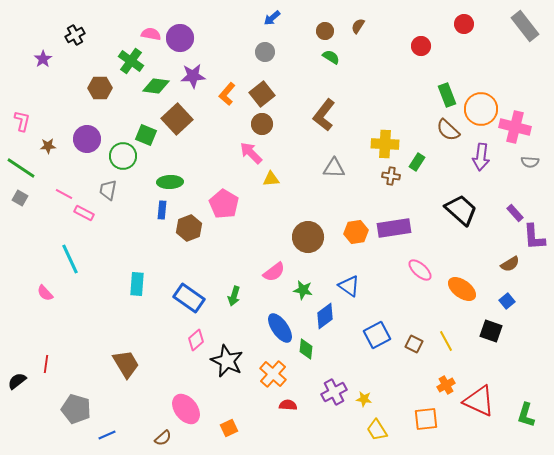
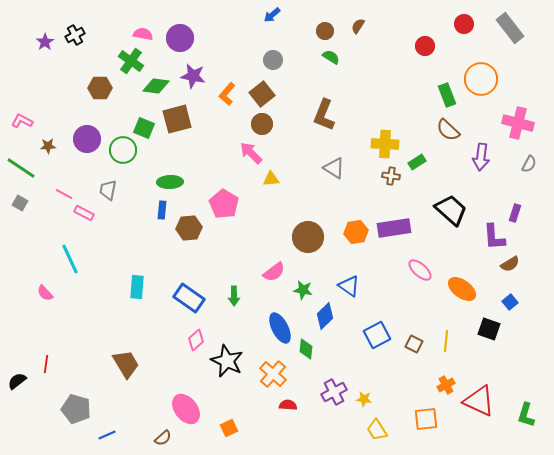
blue arrow at (272, 18): moved 3 px up
gray rectangle at (525, 26): moved 15 px left, 2 px down
pink semicircle at (151, 34): moved 8 px left
red circle at (421, 46): moved 4 px right
gray circle at (265, 52): moved 8 px right, 8 px down
purple star at (43, 59): moved 2 px right, 17 px up
purple star at (193, 76): rotated 15 degrees clockwise
orange circle at (481, 109): moved 30 px up
brown L-shape at (324, 115): rotated 16 degrees counterclockwise
brown square at (177, 119): rotated 28 degrees clockwise
pink L-shape at (22, 121): rotated 75 degrees counterclockwise
pink cross at (515, 127): moved 3 px right, 4 px up
green square at (146, 135): moved 2 px left, 7 px up
green circle at (123, 156): moved 6 px up
green rectangle at (417, 162): rotated 24 degrees clockwise
gray semicircle at (530, 162): moved 1 px left, 2 px down; rotated 66 degrees counterclockwise
gray triangle at (334, 168): rotated 30 degrees clockwise
gray square at (20, 198): moved 5 px down
black trapezoid at (461, 210): moved 10 px left
purple rectangle at (515, 213): rotated 60 degrees clockwise
brown hexagon at (189, 228): rotated 15 degrees clockwise
purple L-shape at (534, 237): moved 40 px left
cyan rectangle at (137, 284): moved 3 px down
green arrow at (234, 296): rotated 18 degrees counterclockwise
blue square at (507, 301): moved 3 px right, 1 px down
blue diamond at (325, 316): rotated 8 degrees counterclockwise
blue ellipse at (280, 328): rotated 8 degrees clockwise
black square at (491, 331): moved 2 px left, 2 px up
yellow line at (446, 341): rotated 35 degrees clockwise
